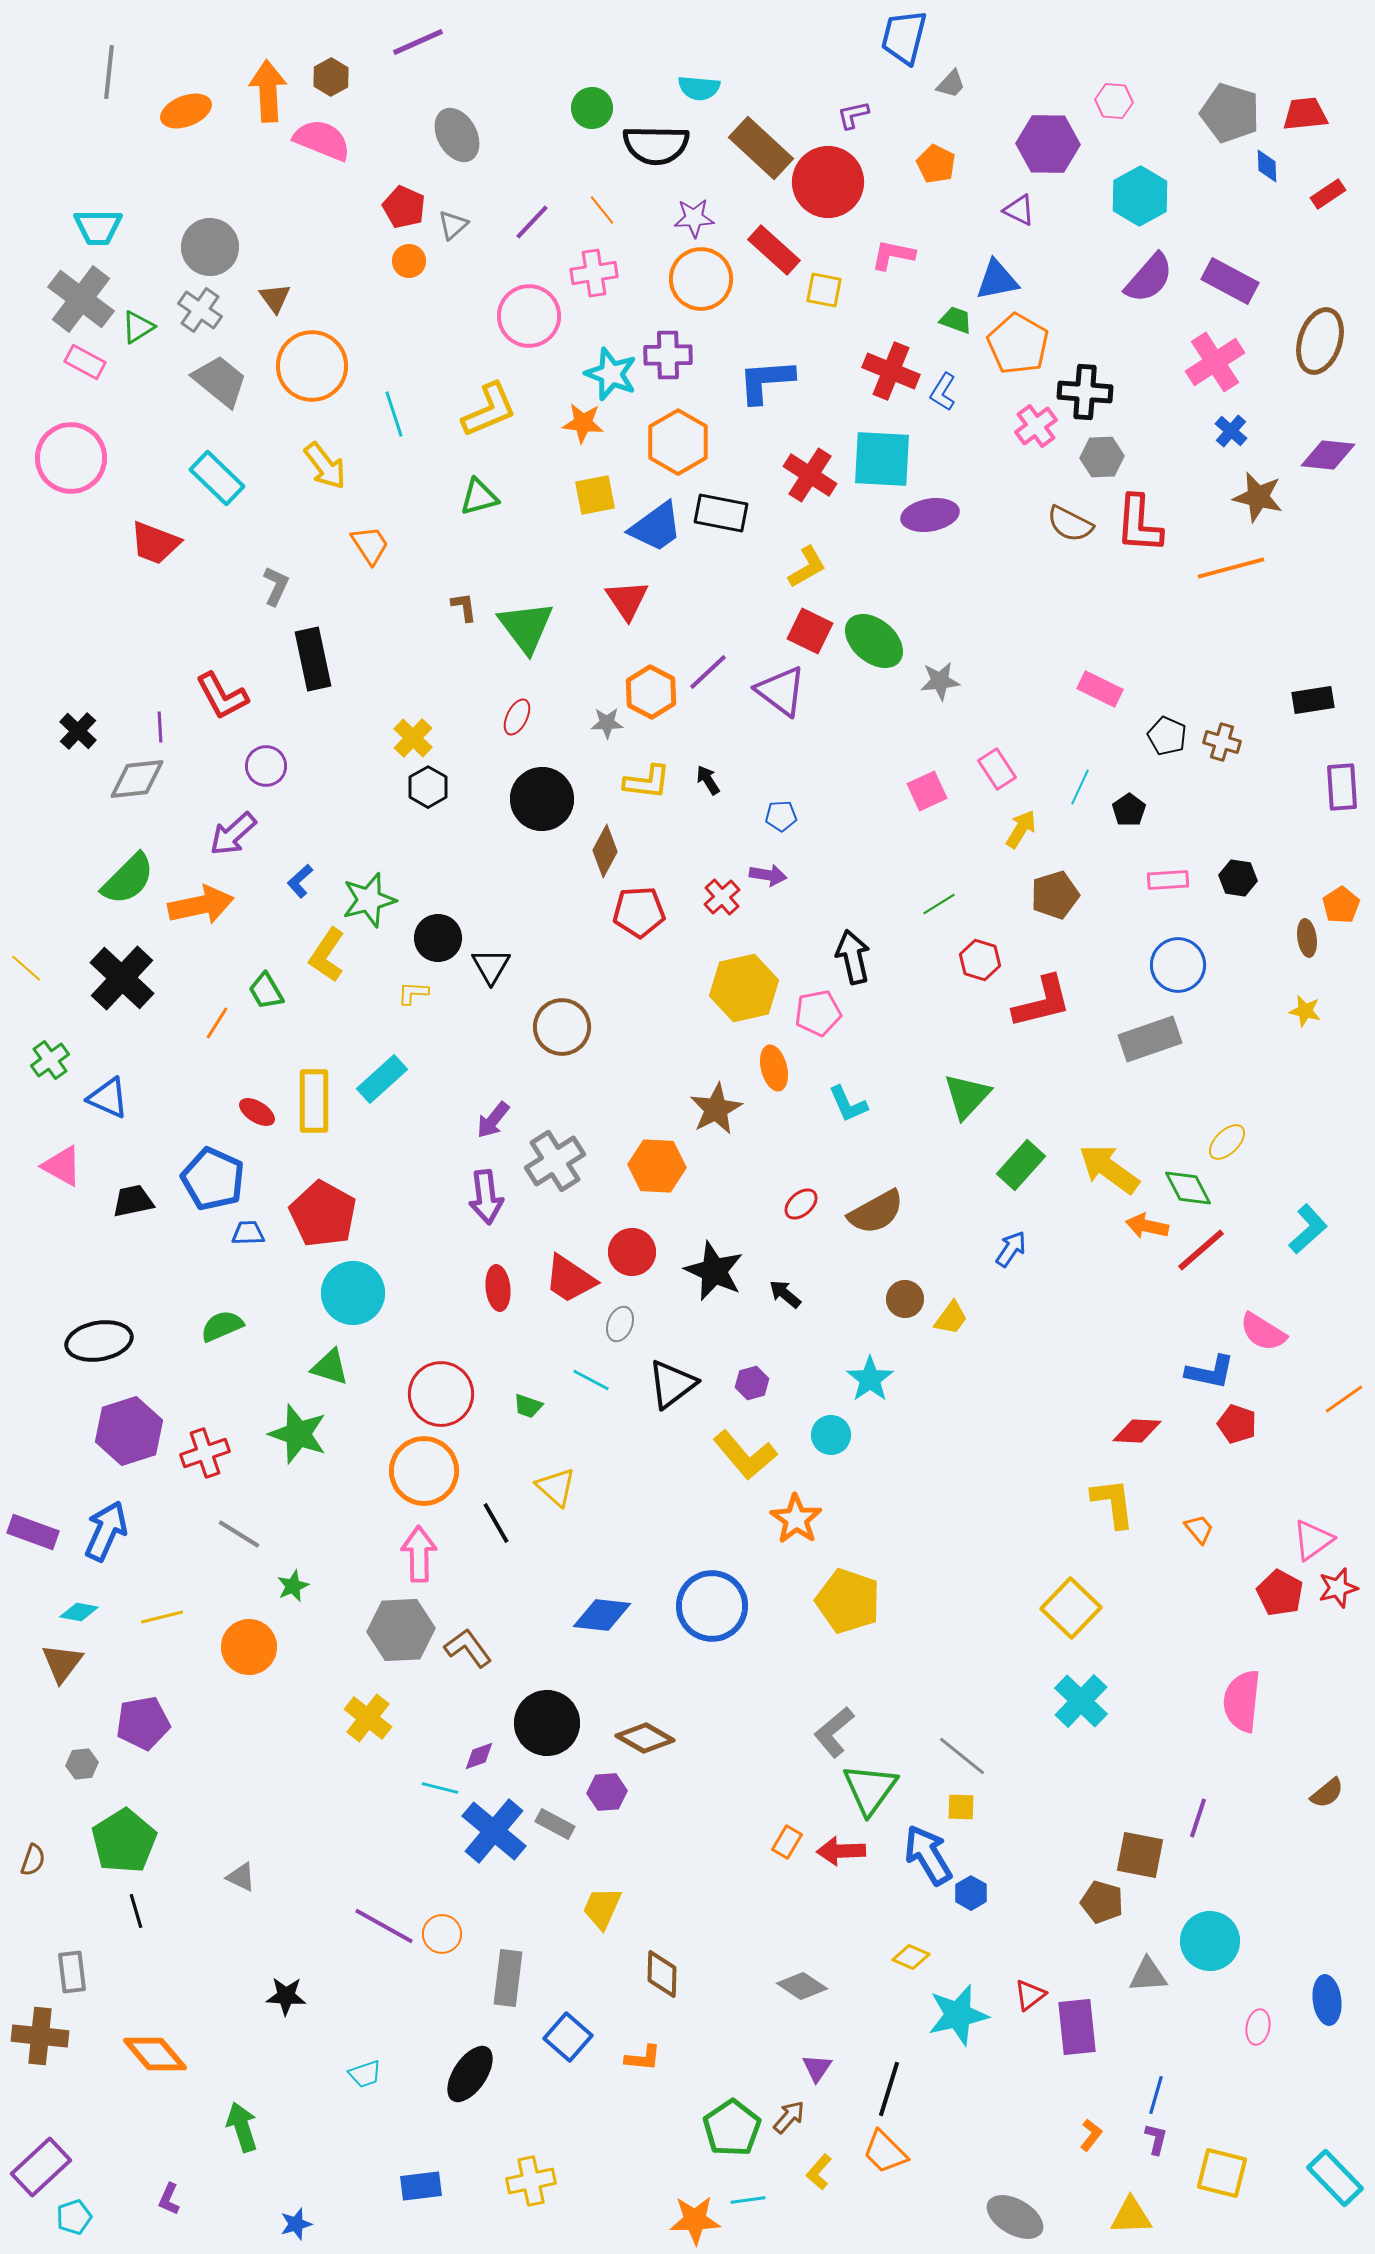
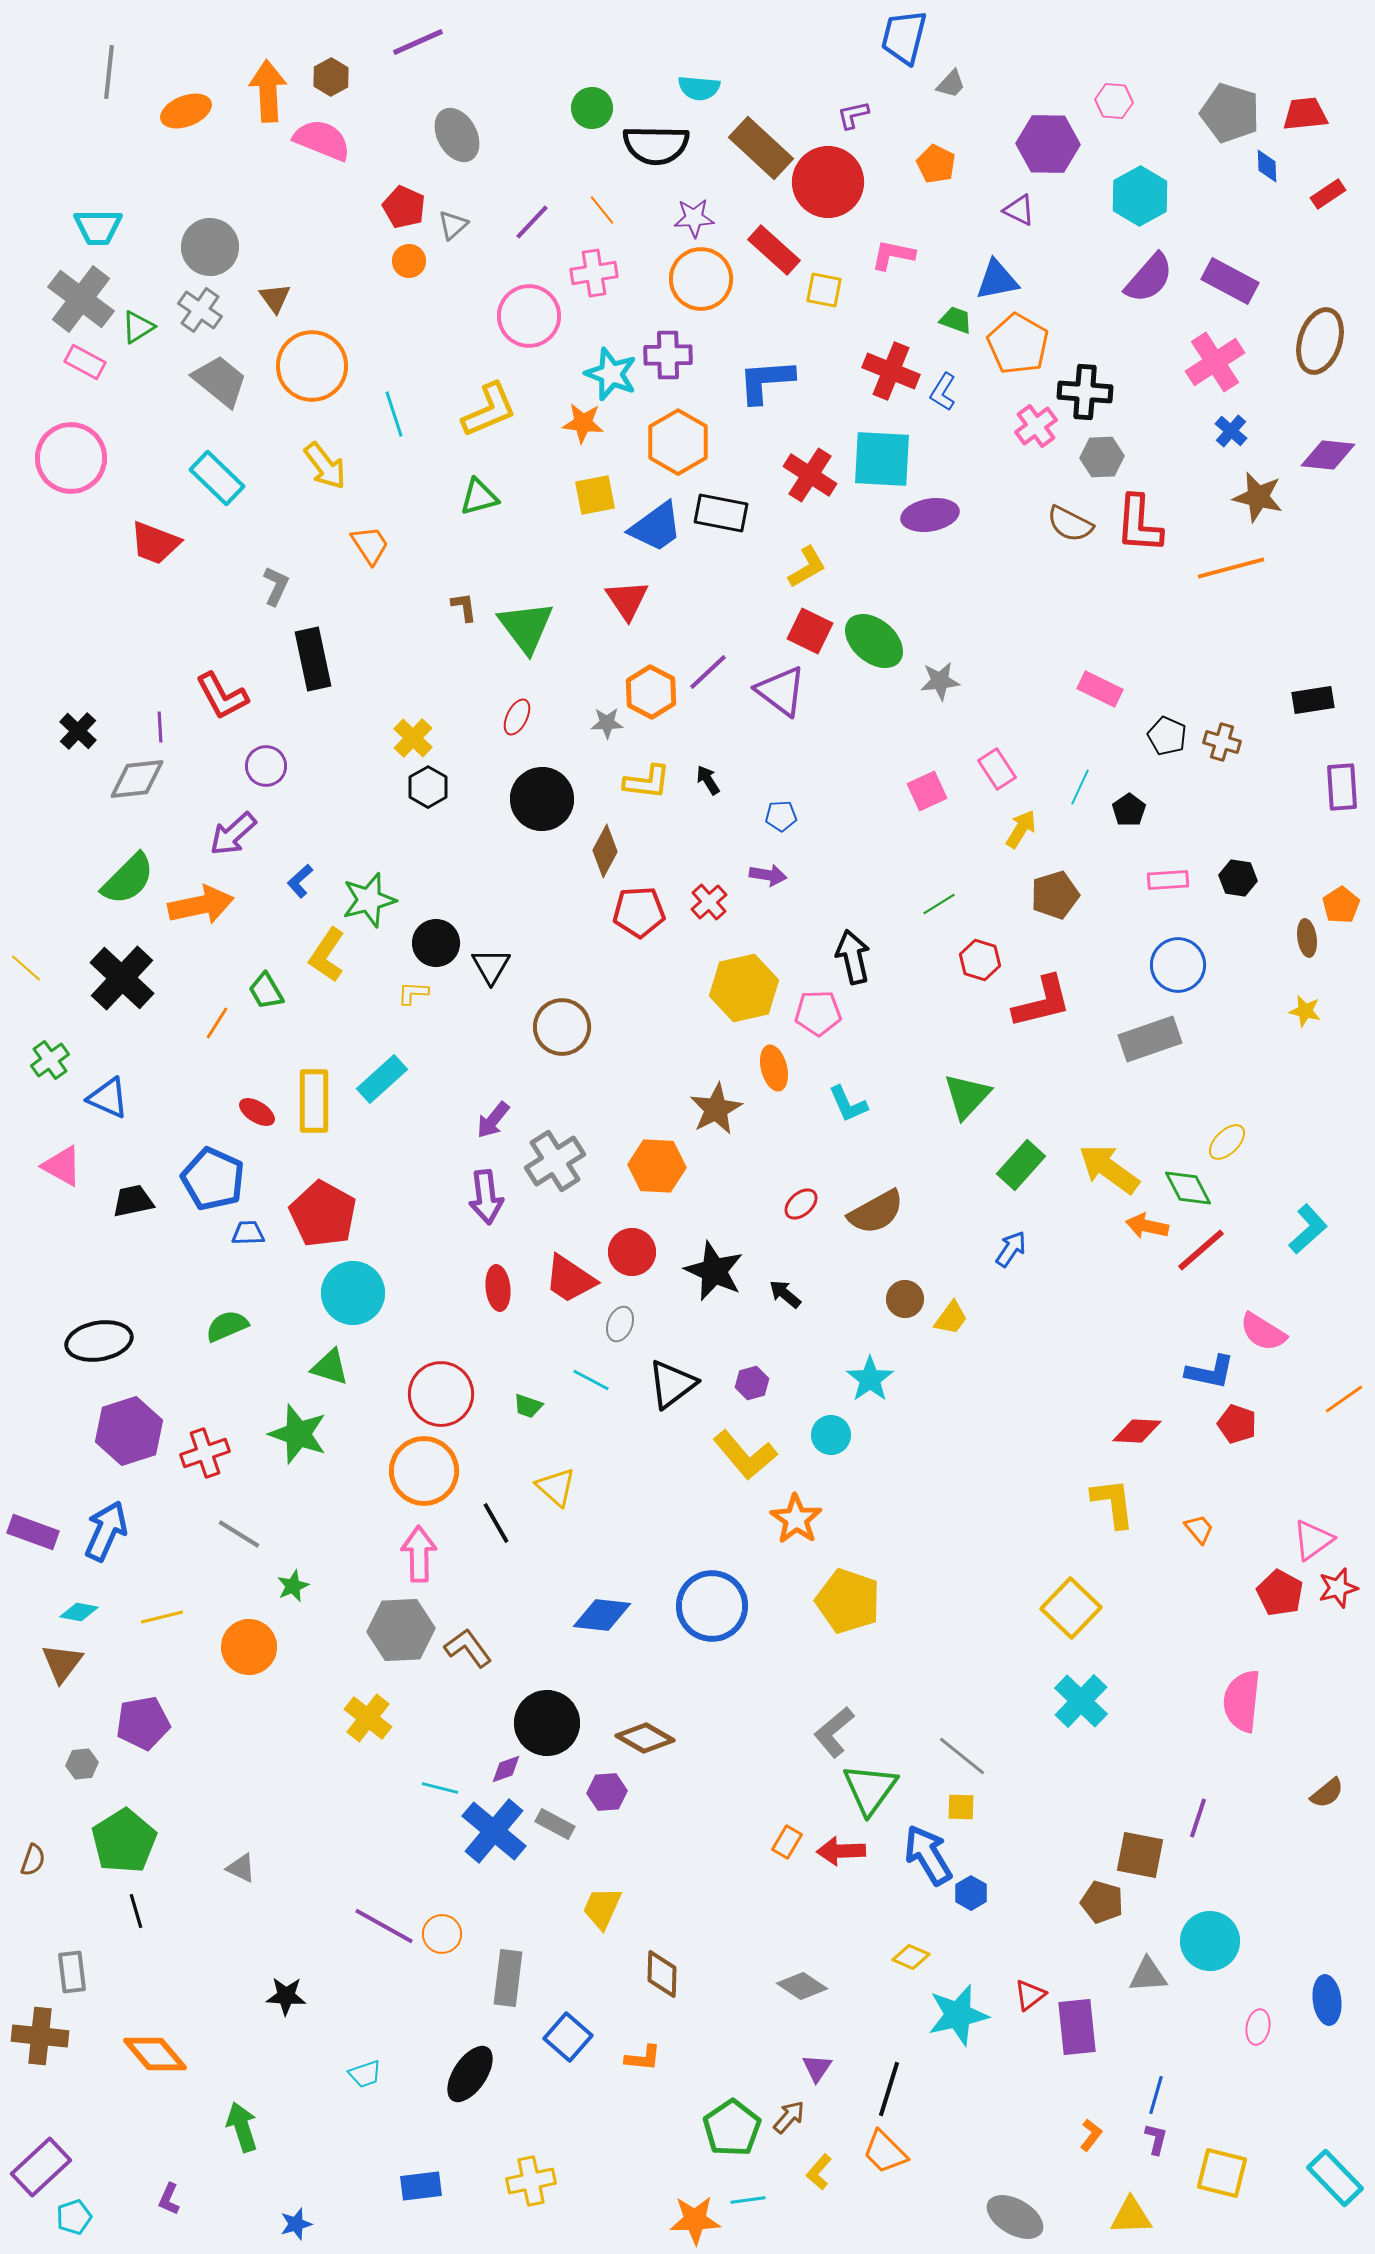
red cross at (722, 897): moved 13 px left, 5 px down
black circle at (438, 938): moved 2 px left, 5 px down
pink pentagon at (818, 1013): rotated 9 degrees clockwise
green semicircle at (222, 1326): moved 5 px right
purple diamond at (479, 1756): moved 27 px right, 13 px down
gray triangle at (241, 1877): moved 9 px up
